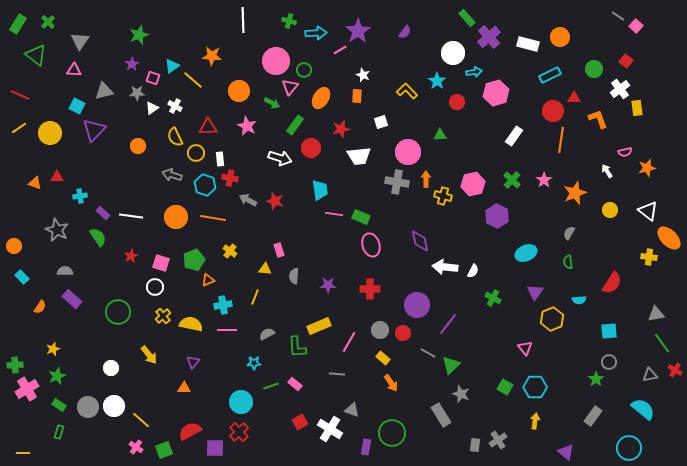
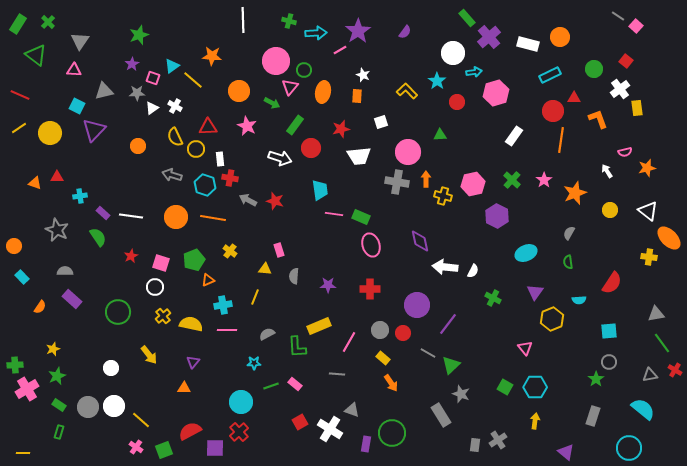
orange ellipse at (321, 98): moved 2 px right, 6 px up; rotated 20 degrees counterclockwise
yellow circle at (196, 153): moved 4 px up
gray rectangle at (593, 416): rotated 18 degrees counterclockwise
purple rectangle at (366, 447): moved 3 px up
